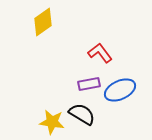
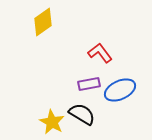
yellow star: rotated 20 degrees clockwise
